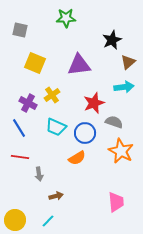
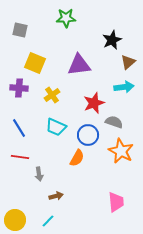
purple cross: moved 9 px left, 15 px up; rotated 24 degrees counterclockwise
blue circle: moved 3 px right, 2 px down
orange semicircle: rotated 30 degrees counterclockwise
